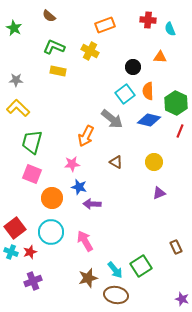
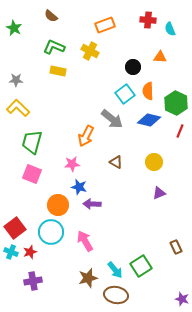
brown semicircle: moved 2 px right
orange circle: moved 6 px right, 7 px down
purple cross: rotated 12 degrees clockwise
